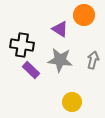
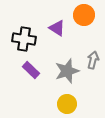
purple triangle: moved 3 px left, 1 px up
black cross: moved 2 px right, 6 px up
gray star: moved 7 px right, 11 px down; rotated 25 degrees counterclockwise
yellow circle: moved 5 px left, 2 px down
